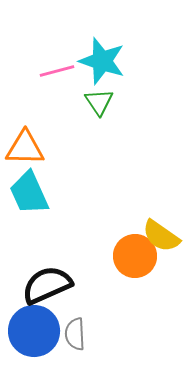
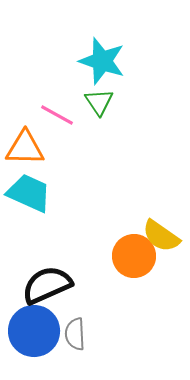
pink line: moved 44 px down; rotated 44 degrees clockwise
cyan trapezoid: rotated 138 degrees clockwise
orange circle: moved 1 px left
